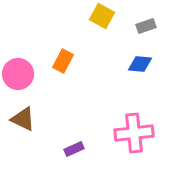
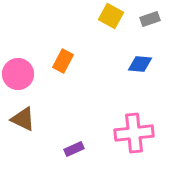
yellow square: moved 9 px right
gray rectangle: moved 4 px right, 7 px up
